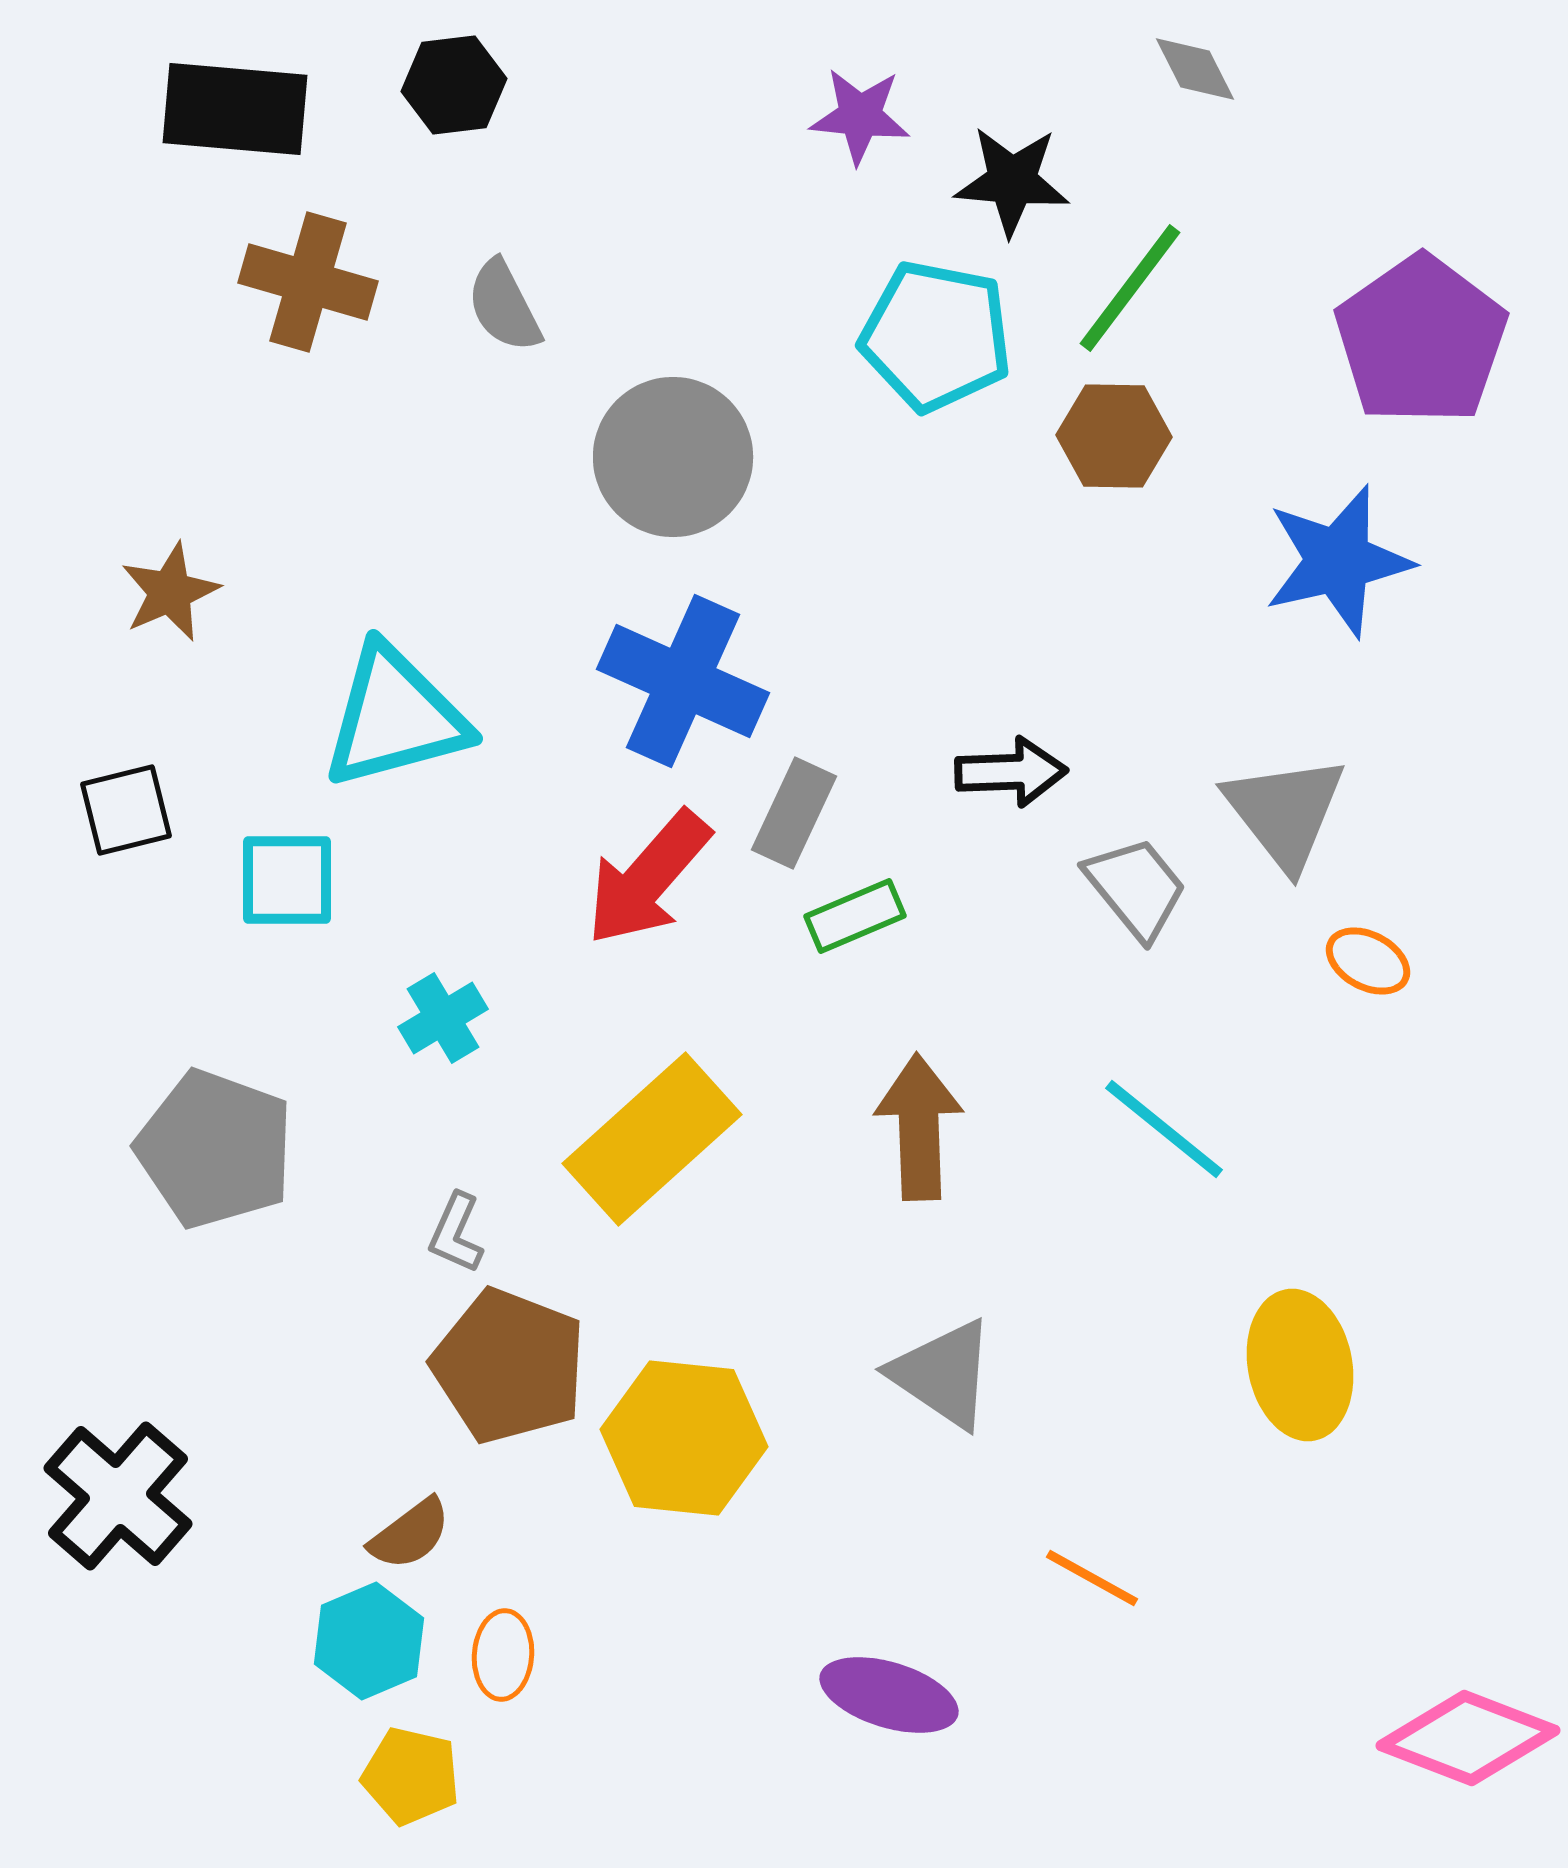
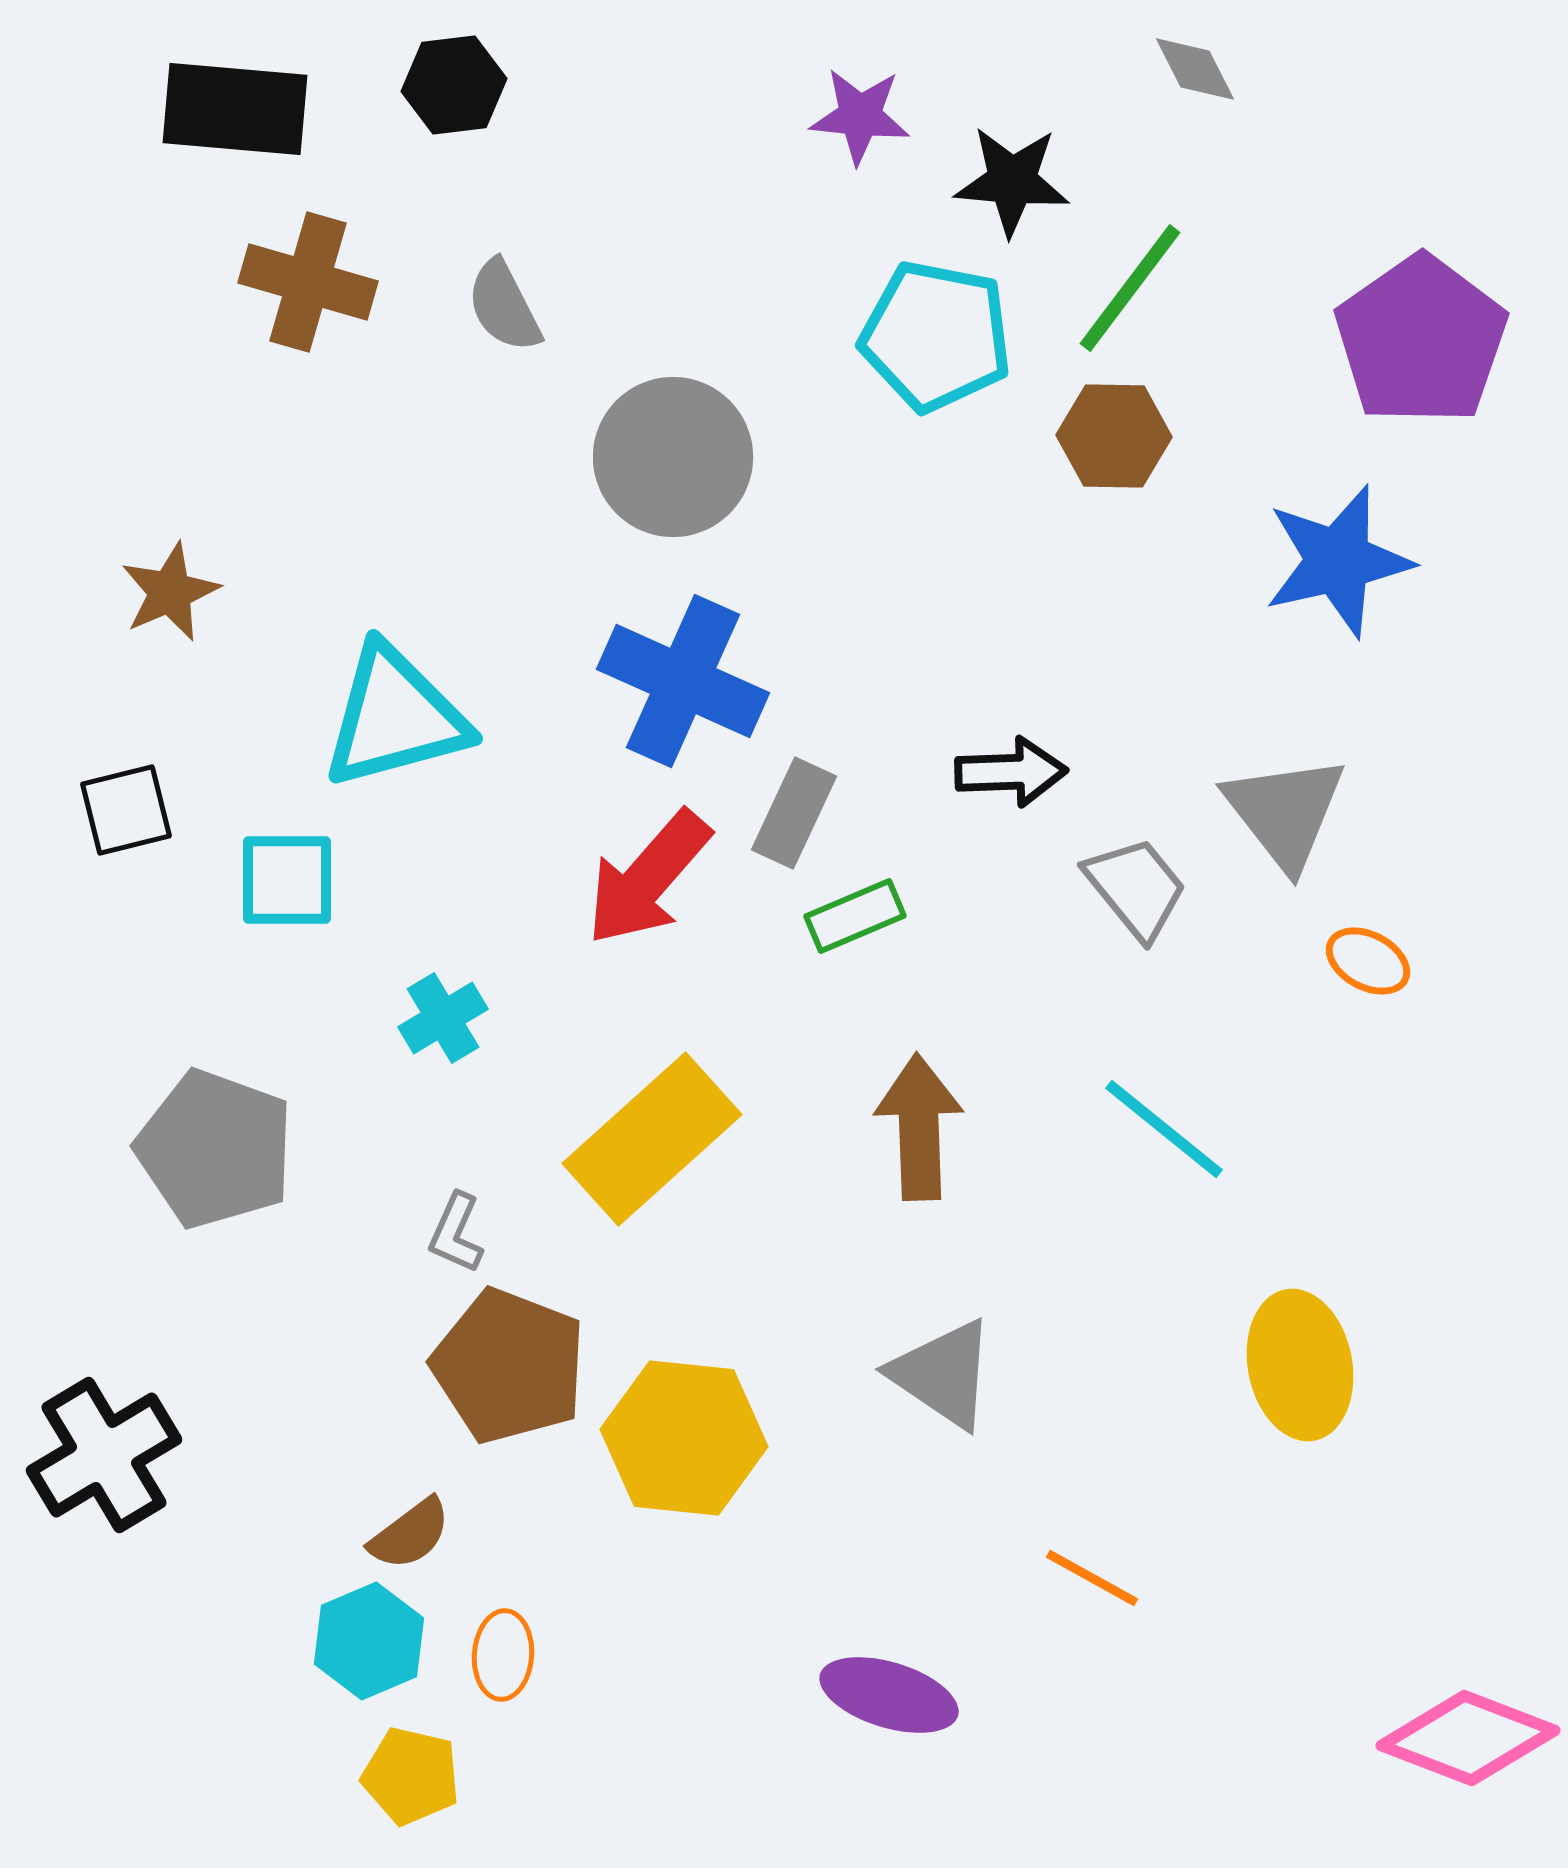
black cross at (118, 1496): moved 14 px left, 41 px up; rotated 18 degrees clockwise
